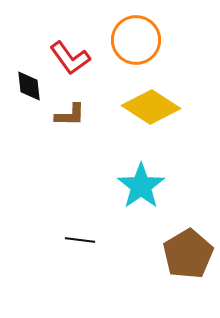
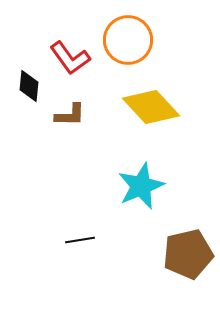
orange circle: moved 8 px left
black diamond: rotated 12 degrees clockwise
yellow diamond: rotated 14 degrees clockwise
cyan star: rotated 12 degrees clockwise
black line: rotated 16 degrees counterclockwise
brown pentagon: rotated 18 degrees clockwise
